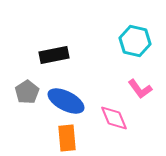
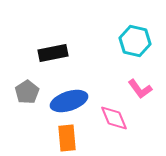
black rectangle: moved 1 px left, 2 px up
blue ellipse: moved 3 px right; rotated 45 degrees counterclockwise
